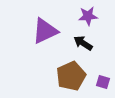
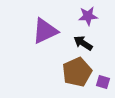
brown pentagon: moved 6 px right, 4 px up
